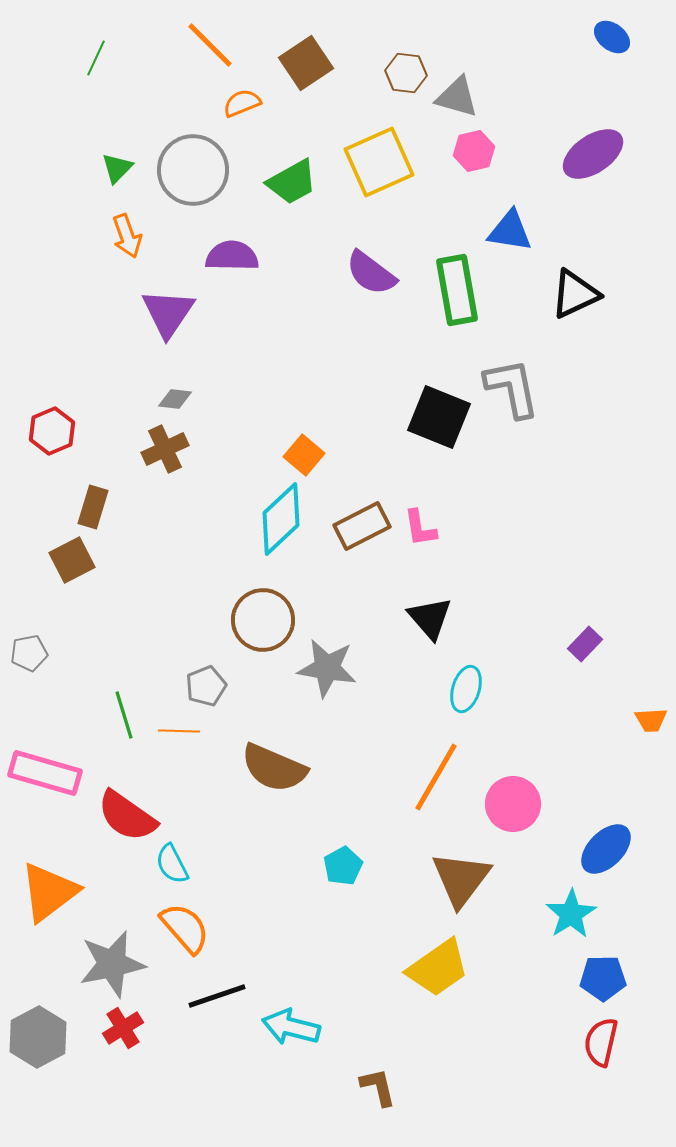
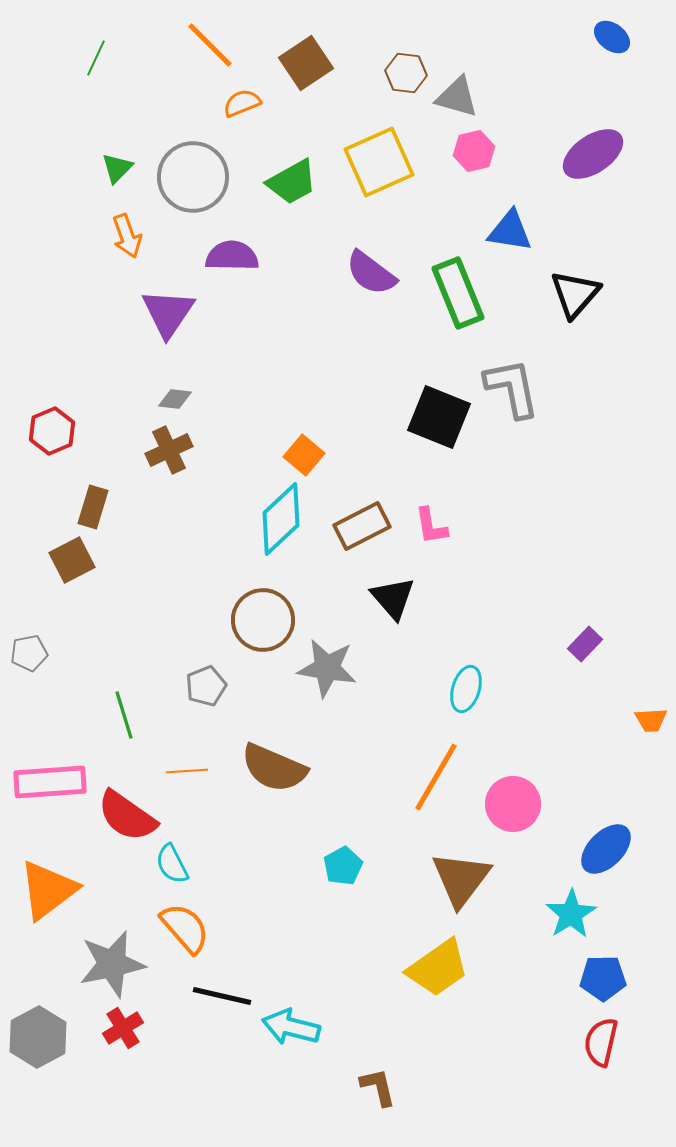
gray circle at (193, 170): moved 7 px down
green rectangle at (457, 290): moved 1 px right, 3 px down; rotated 12 degrees counterclockwise
black triangle at (575, 294): rotated 24 degrees counterclockwise
brown cross at (165, 449): moved 4 px right, 1 px down
pink L-shape at (420, 528): moved 11 px right, 2 px up
black triangle at (430, 618): moved 37 px left, 20 px up
orange line at (179, 731): moved 8 px right, 40 px down; rotated 6 degrees counterclockwise
pink rectangle at (45, 773): moved 5 px right, 9 px down; rotated 20 degrees counterclockwise
orange triangle at (49, 892): moved 1 px left, 2 px up
black line at (217, 996): moved 5 px right; rotated 32 degrees clockwise
